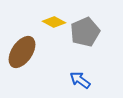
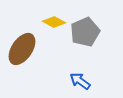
brown ellipse: moved 3 px up
blue arrow: moved 1 px down
